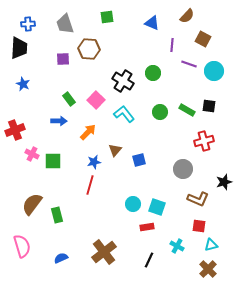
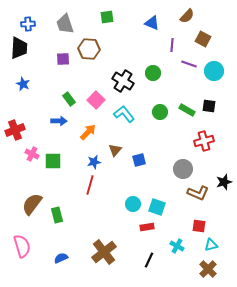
brown L-shape at (198, 199): moved 6 px up
